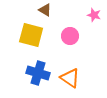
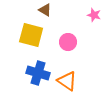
pink circle: moved 2 px left, 6 px down
orange triangle: moved 3 px left, 3 px down
